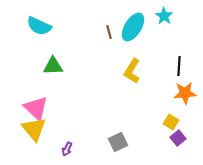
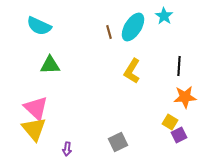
green triangle: moved 3 px left, 1 px up
orange star: moved 4 px down
yellow square: moved 1 px left
purple square: moved 1 px right, 3 px up; rotated 14 degrees clockwise
purple arrow: rotated 16 degrees counterclockwise
